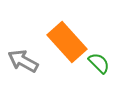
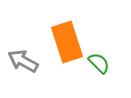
orange rectangle: rotated 24 degrees clockwise
